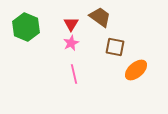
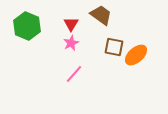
brown trapezoid: moved 1 px right, 2 px up
green hexagon: moved 1 px right, 1 px up
brown square: moved 1 px left
orange ellipse: moved 15 px up
pink line: rotated 54 degrees clockwise
